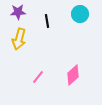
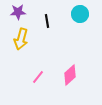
yellow arrow: moved 2 px right
pink diamond: moved 3 px left
